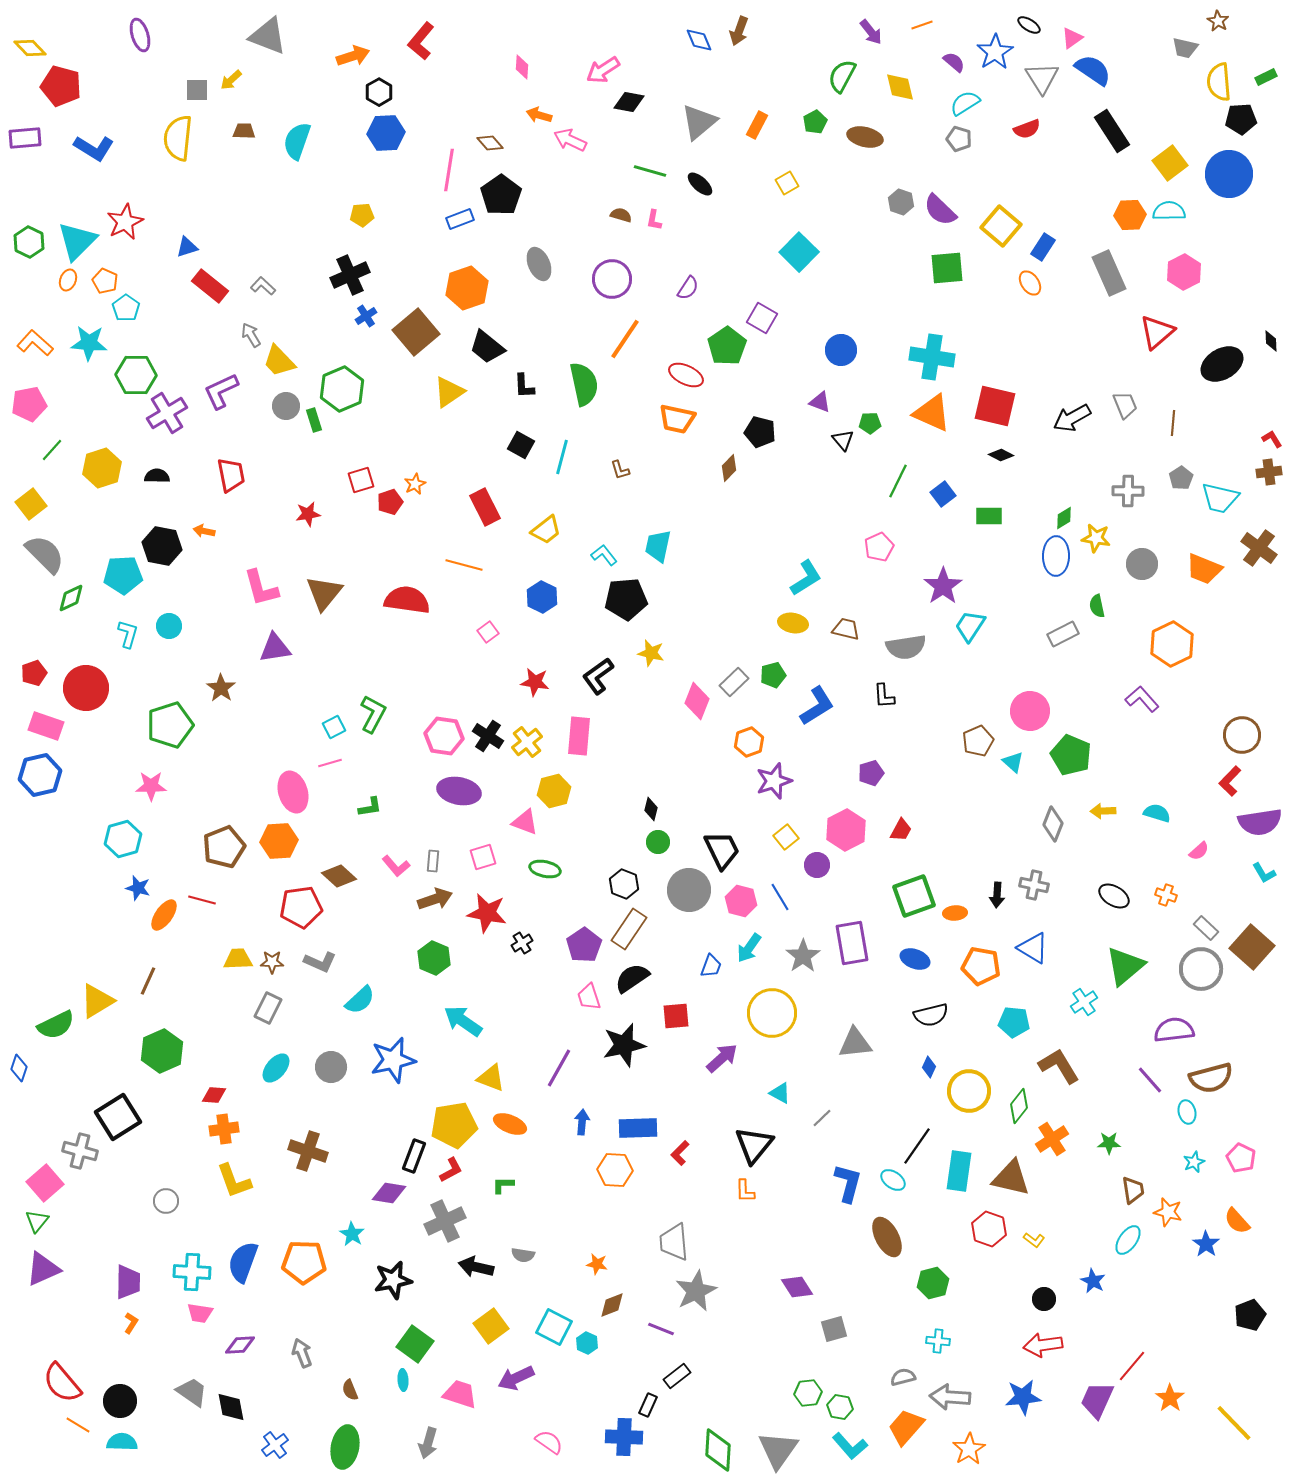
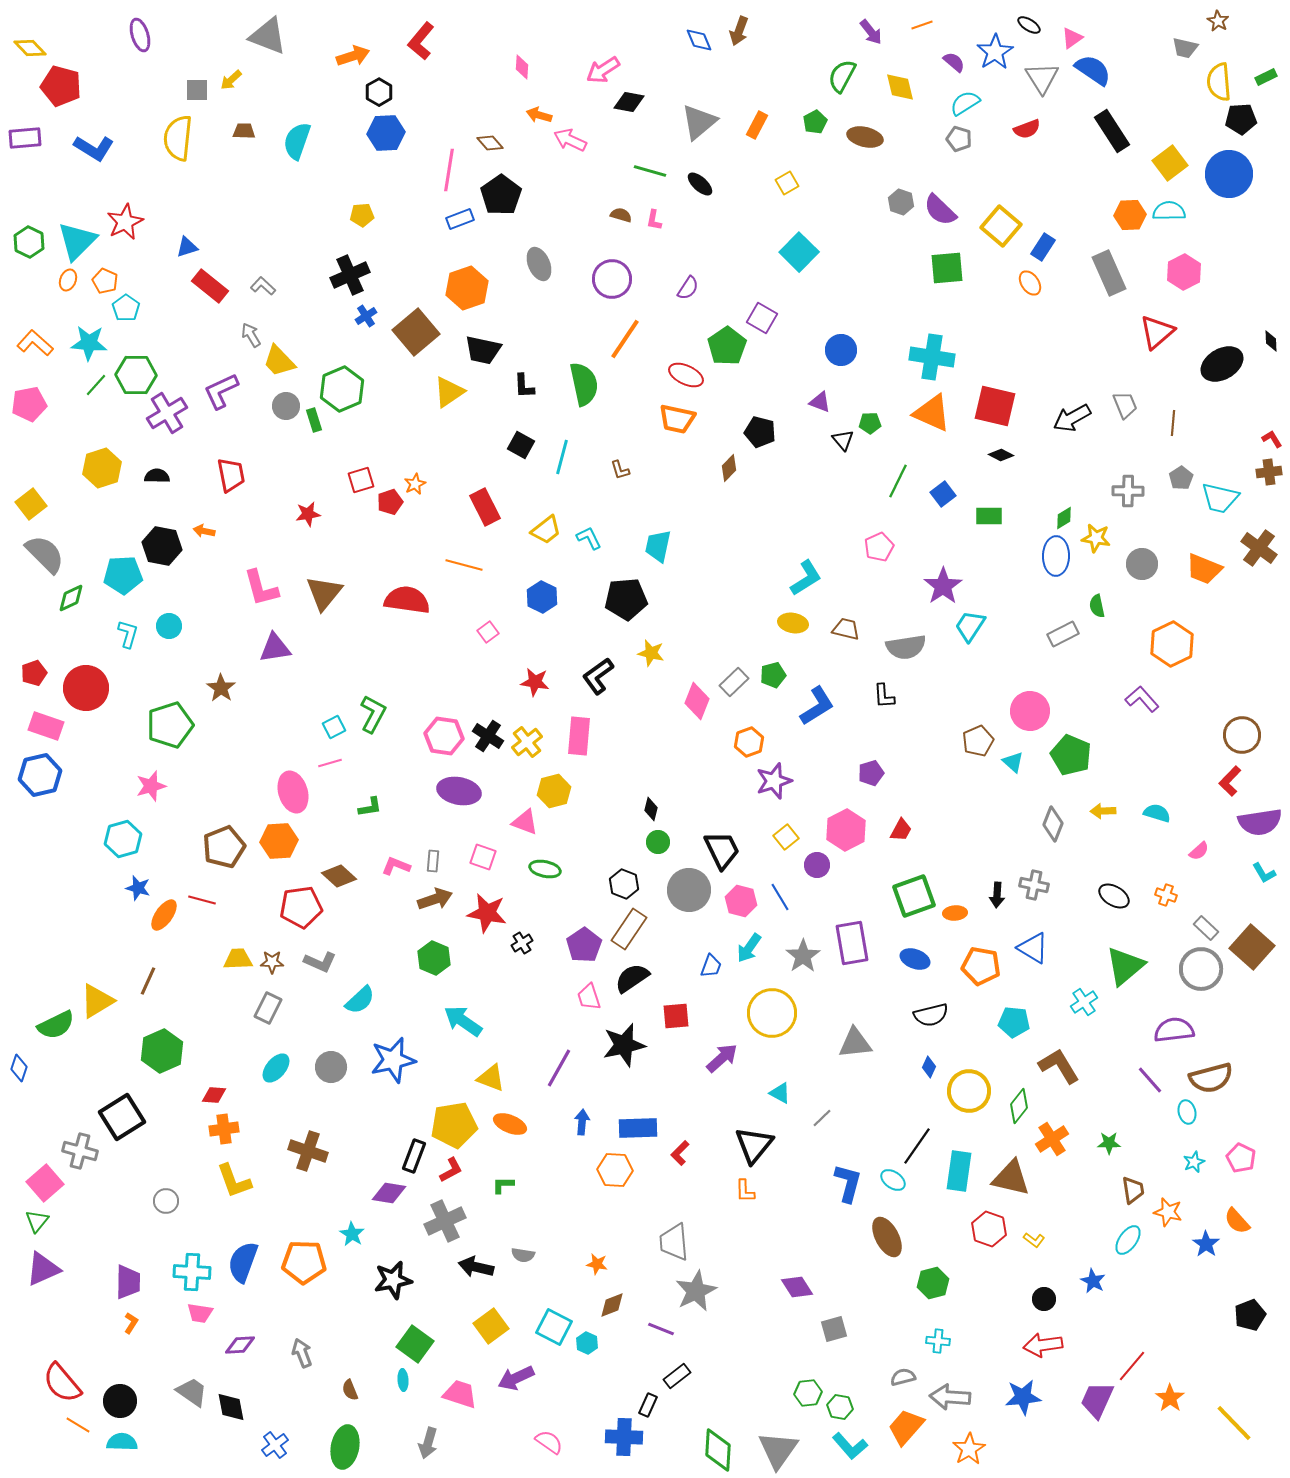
black trapezoid at (487, 347): moved 4 px left, 3 px down; rotated 27 degrees counterclockwise
green line at (52, 450): moved 44 px right, 65 px up
cyan L-shape at (604, 555): moved 15 px left, 17 px up; rotated 12 degrees clockwise
pink star at (151, 786): rotated 16 degrees counterclockwise
pink square at (483, 857): rotated 36 degrees clockwise
pink L-shape at (396, 866): rotated 152 degrees clockwise
black square at (118, 1117): moved 4 px right
